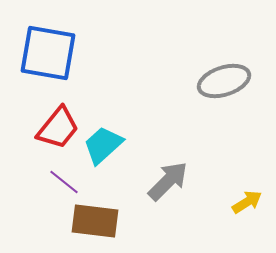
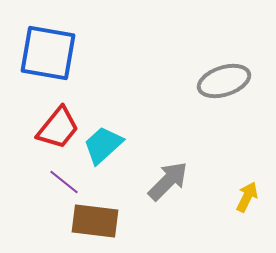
yellow arrow: moved 5 px up; rotated 32 degrees counterclockwise
